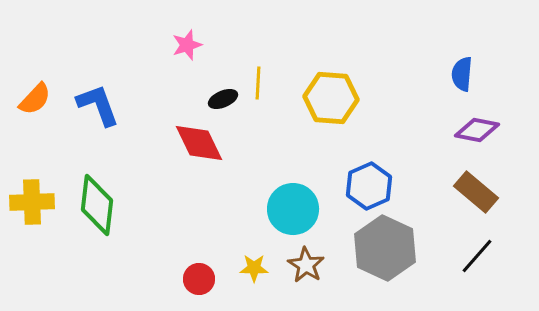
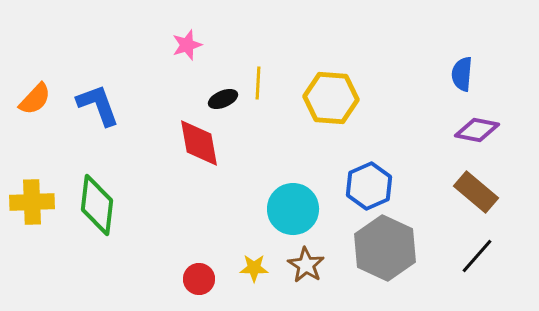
red diamond: rotated 16 degrees clockwise
